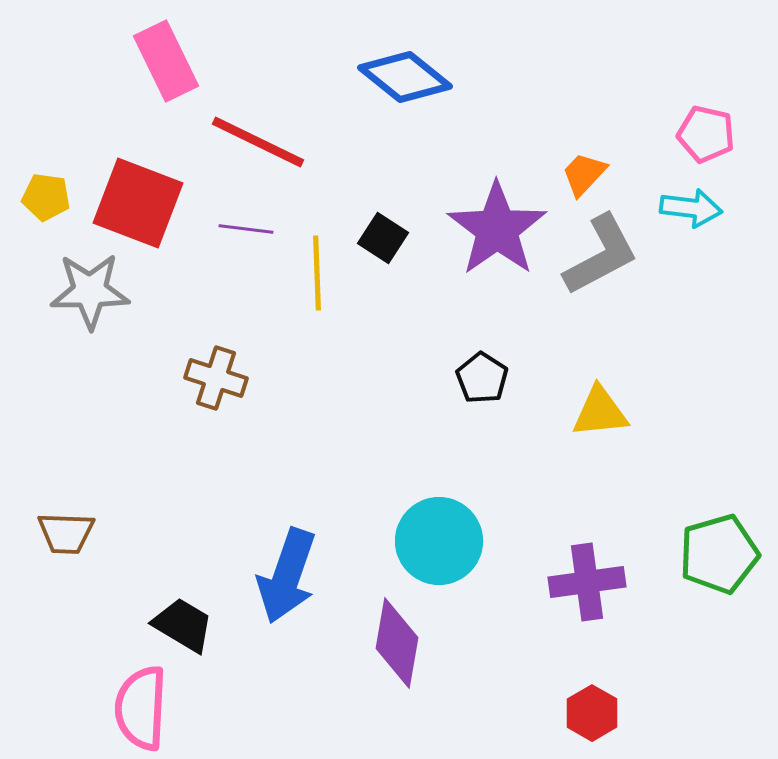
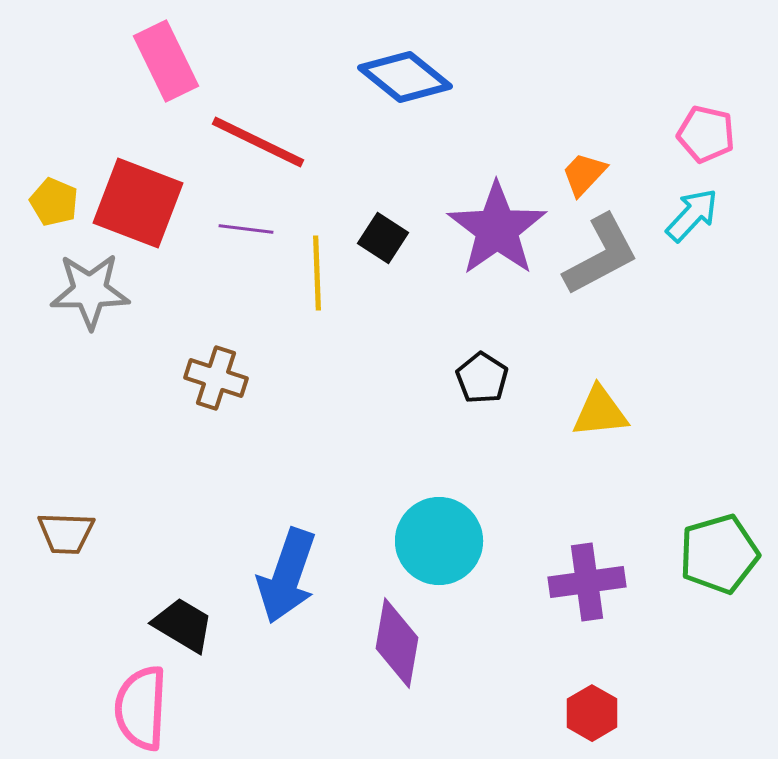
yellow pentagon: moved 8 px right, 5 px down; rotated 15 degrees clockwise
cyan arrow: moved 1 px right, 7 px down; rotated 54 degrees counterclockwise
